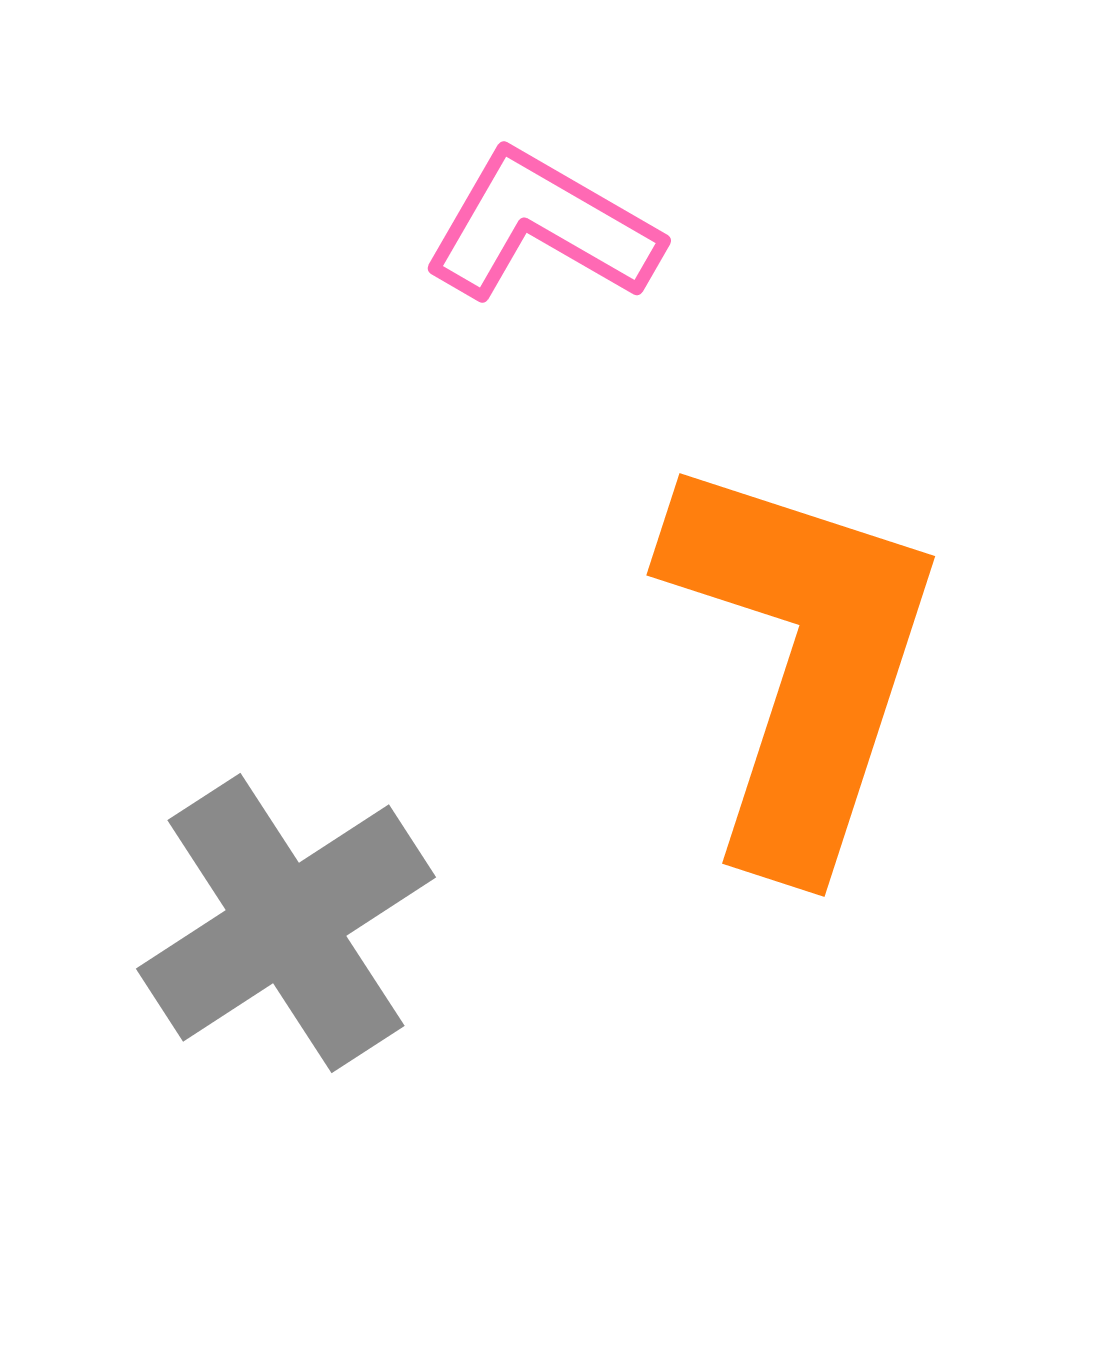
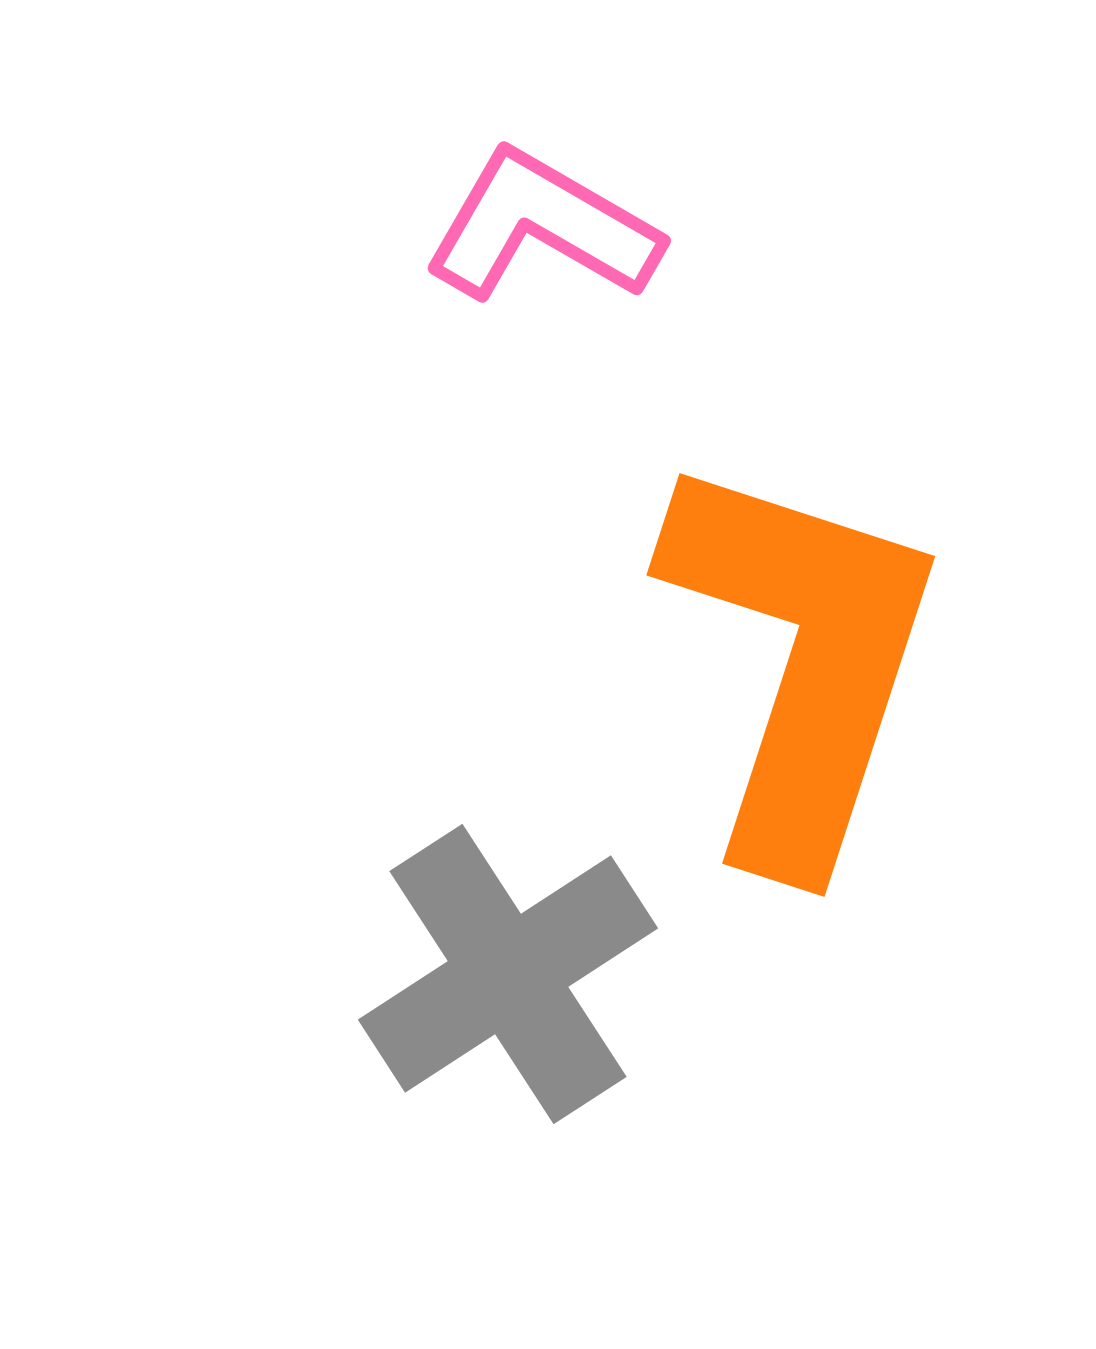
gray cross: moved 222 px right, 51 px down
